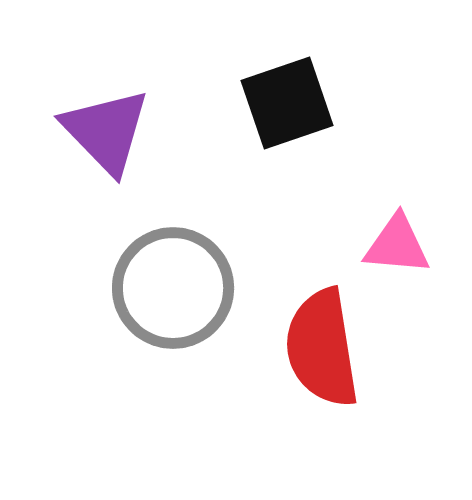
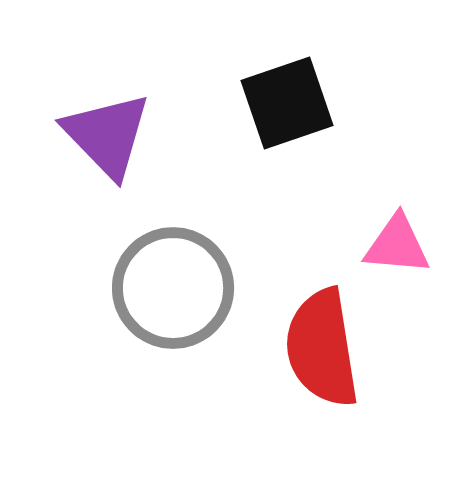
purple triangle: moved 1 px right, 4 px down
